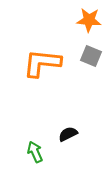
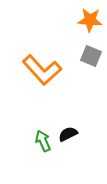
orange star: moved 1 px right
orange L-shape: moved 7 px down; rotated 138 degrees counterclockwise
green arrow: moved 8 px right, 11 px up
